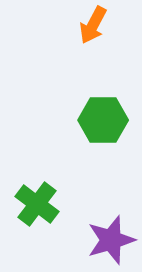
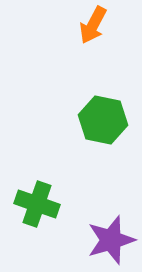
green hexagon: rotated 12 degrees clockwise
green cross: rotated 18 degrees counterclockwise
